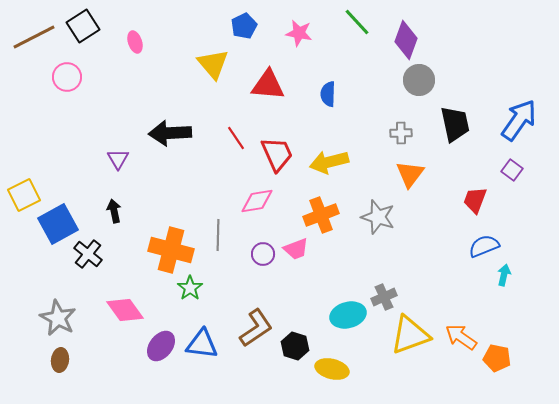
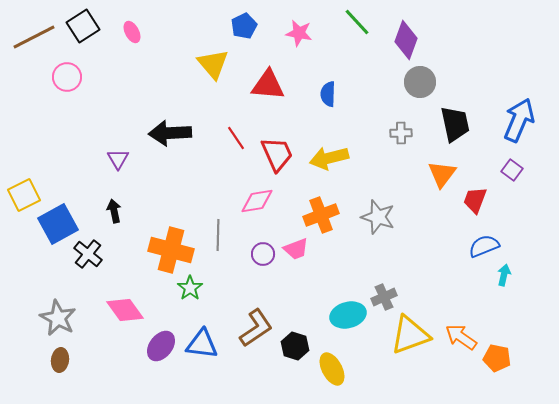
pink ellipse at (135, 42): moved 3 px left, 10 px up; rotated 10 degrees counterclockwise
gray circle at (419, 80): moved 1 px right, 2 px down
blue arrow at (519, 120): rotated 12 degrees counterclockwise
yellow arrow at (329, 162): moved 4 px up
orange triangle at (410, 174): moved 32 px right
yellow ellipse at (332, 369): rotated 48 degrees clockwise
